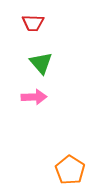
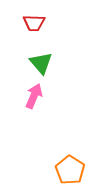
red trapezoid: moved 1 px right
pink arrow: moved 1 px up; rotated 65 degrees counterclockwise
